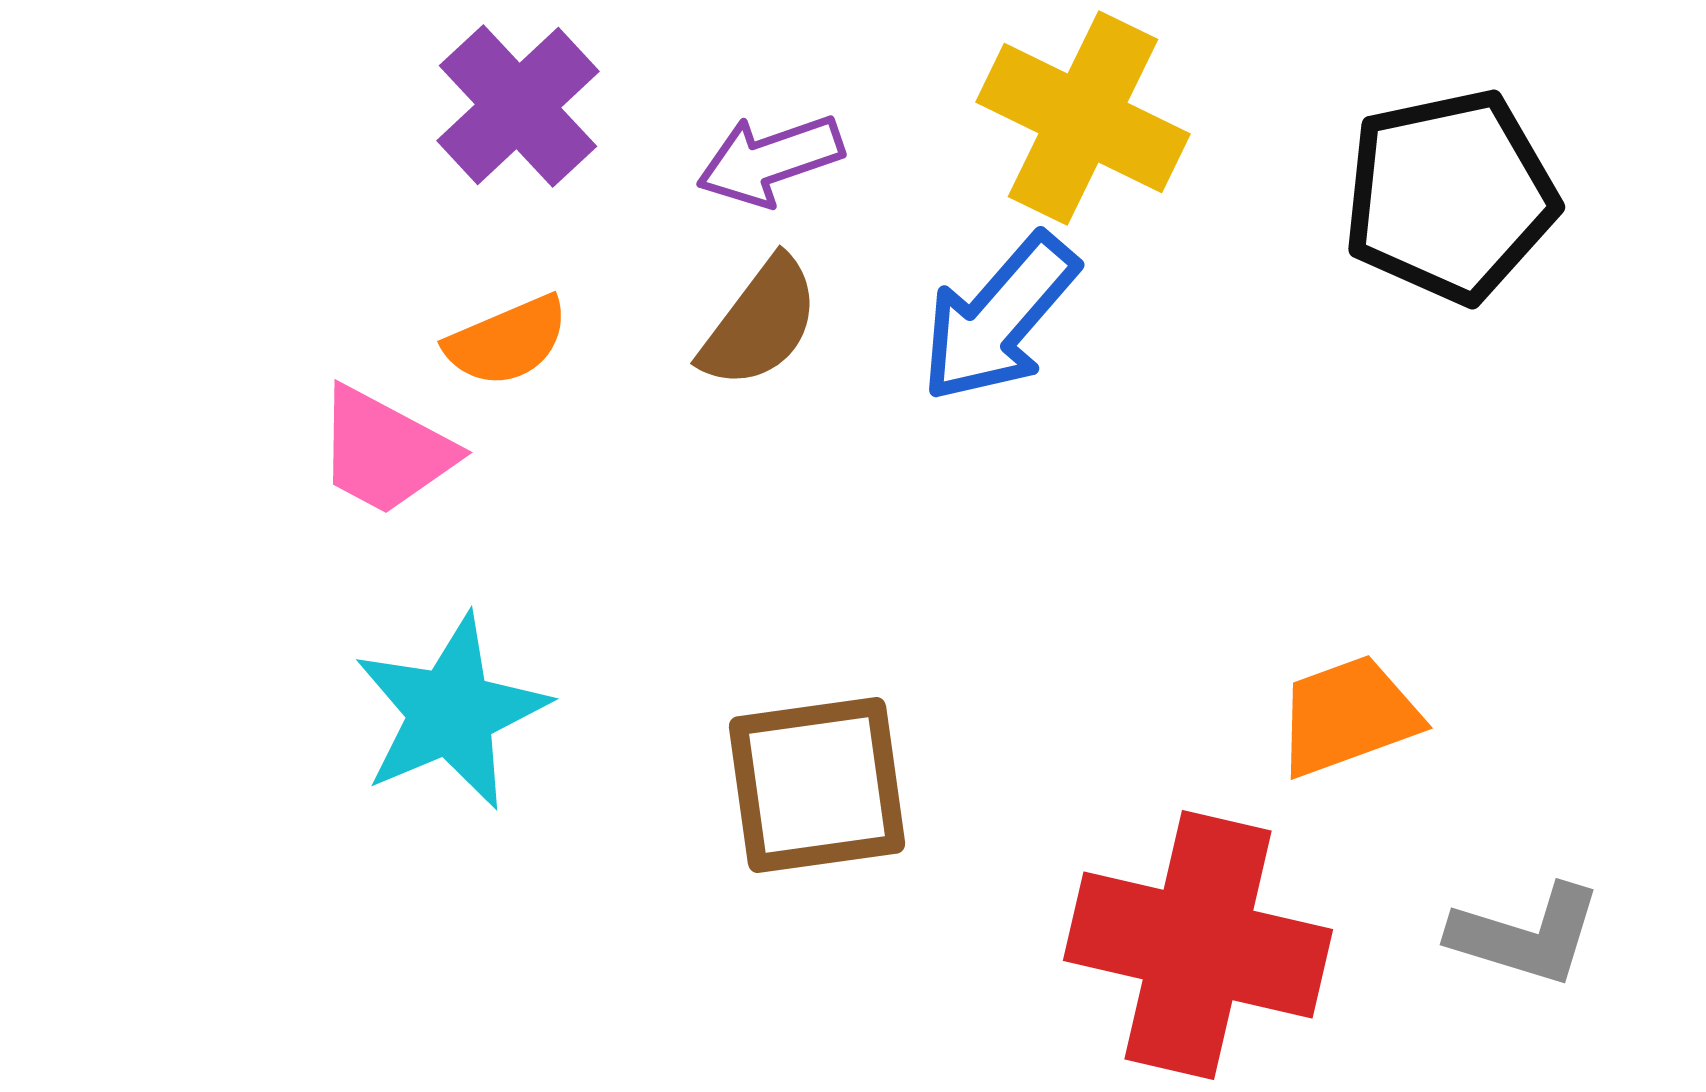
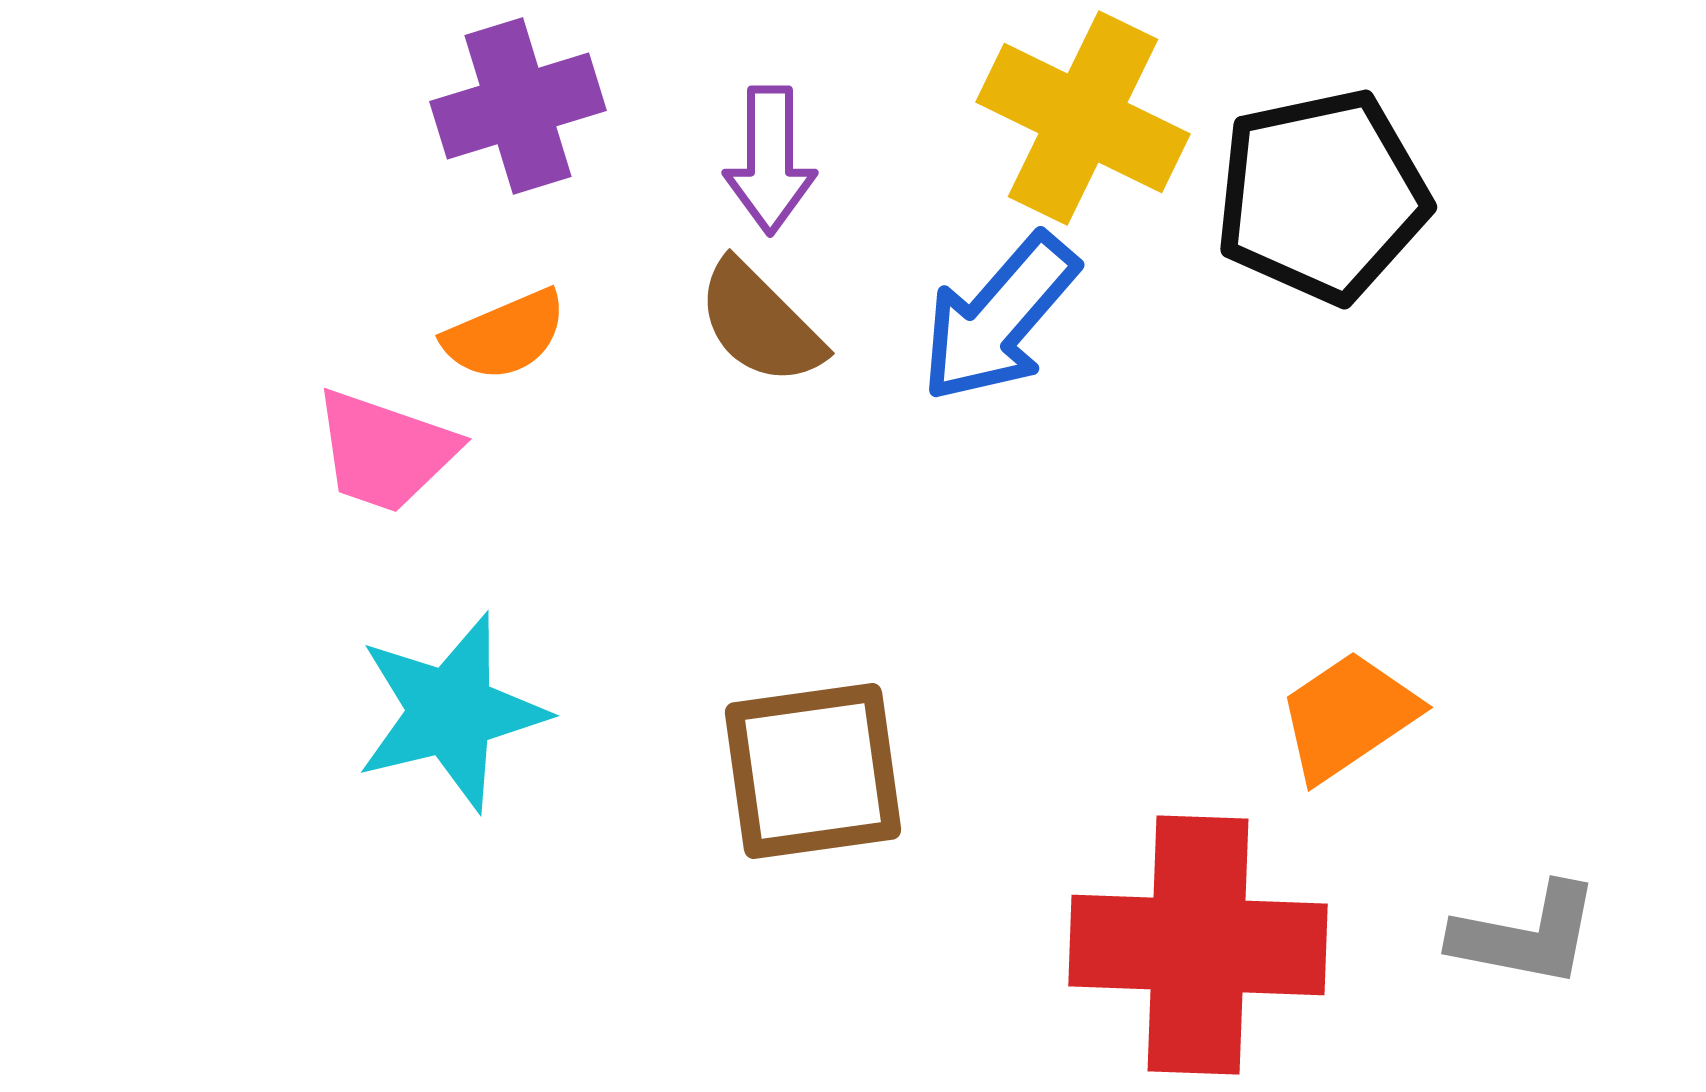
purple cross: rotated 26 degrees clockwise
purple arrow: rotated 71 degrees counterclockwise
black pentagon: moved 128 px left
brown semicircle: rotated 98 degrees clockwise
orange semicircle: moved 2 px left, 6 px up
pink trapezoid: rotated 9 degrees counterclockwise
cyan star: rotated 9 degrees clockwise
orange trapezoid: rotated 14 degrees counterclockwise
brown square: moved 4 px left, 14 px up
gray L-shape: rotated 6 degrees counterclockwise
red cross: rotated 11 degrees counterclockwise
